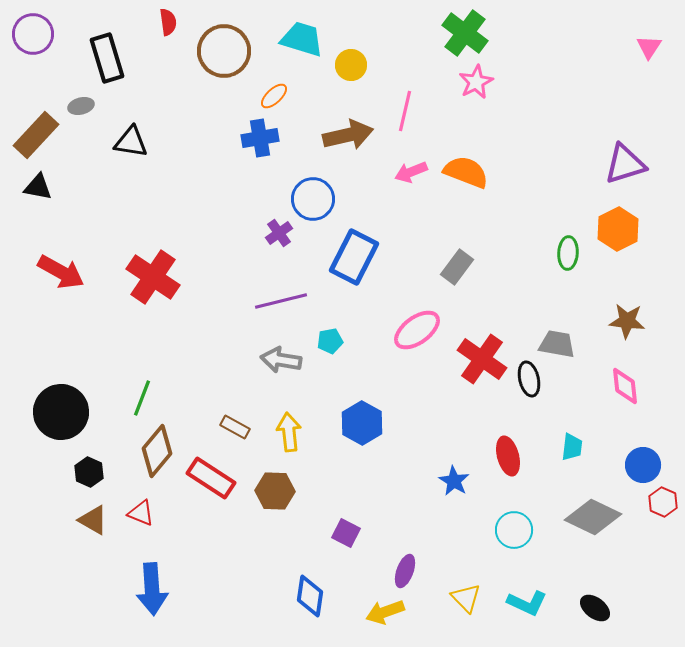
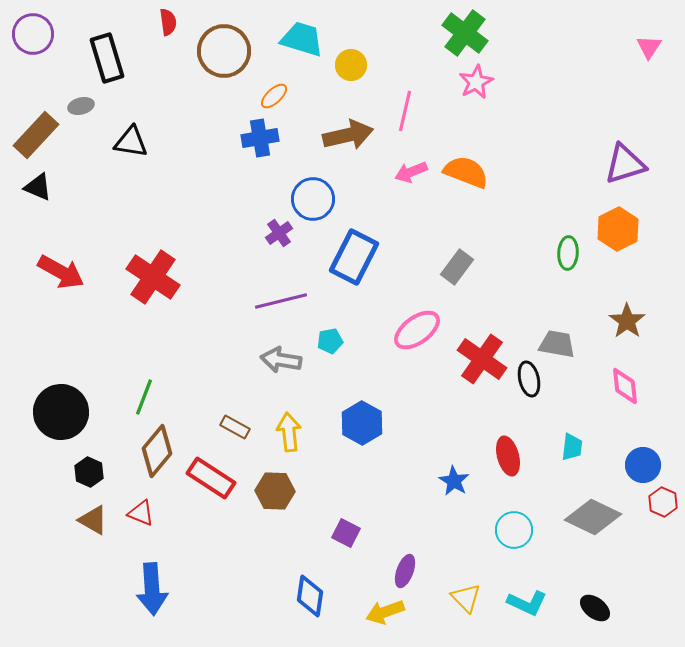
black triangle at (38, 187): rotated 12 degrees clockwise
brown star at (627, 321): rotated 30 degrees clockwise
green line at (142, 398): moved 2 px right, 1 px up
